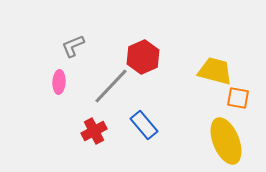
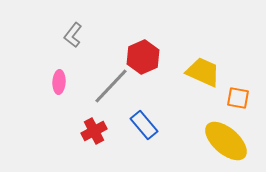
gray L-shape: moved 11 px up; rotated 30 degrees counterclockwise
yellow trapezoid: moved 12 px left, 1 px down; rotated 9 degrees clockwise
yellow ellipse: rotated 27 degrees counterclockwise
